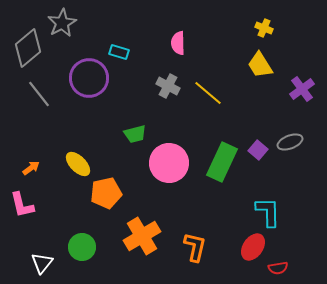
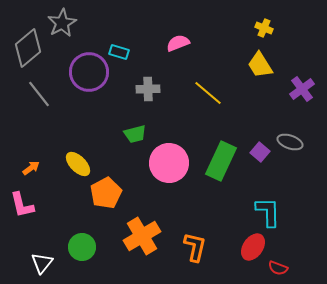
pink semicircle: rotated 70 degrees clockwise
purple circle: moved 6 px up
gray cross: moved 20 px left, 3 px down; rotated 30 degrees counterclockwise
gray ellipse: rotated 40 degrees clockwise
purple square: moved 2 px right, 2 px down
green rectangle: moved 1 px left, 1 px up
orange pentagon: rotated 16 degrees counterclockwise
red semicircle: rotated 30 degrees clockwise
